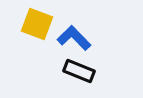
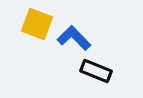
black rectangle: moved 17 px right
